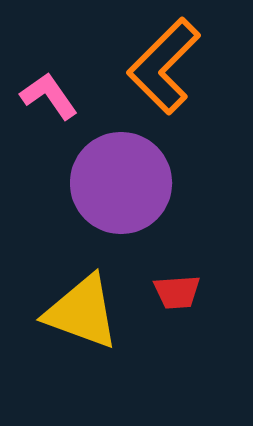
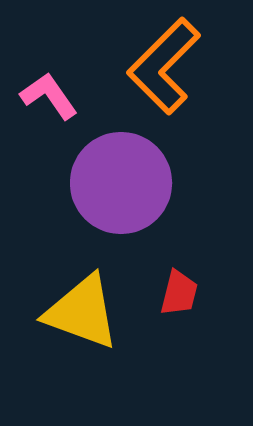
red trapezoid: moved 2 px right, 1 px down; rotated 72 degrees counterclockwise
